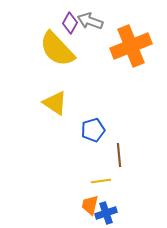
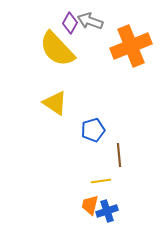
blue cross: moved 1 px right, 2 px up
